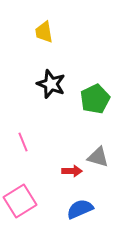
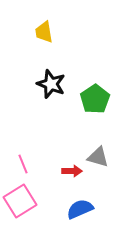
green pentagon: rotated 8 degrees counterclockwise
pink line: moved 22 px down
